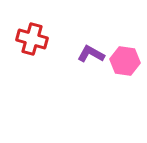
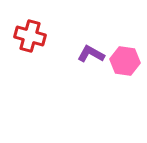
red cross: moved 2 px left, 3 px up
